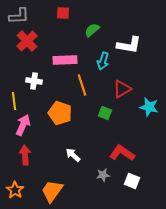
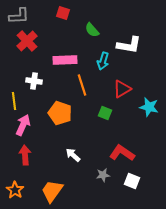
red square: rotated 16 degrees clockwise
green semicircle: rotated 91 degrees counterclockwise
